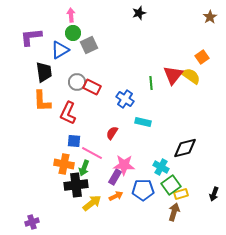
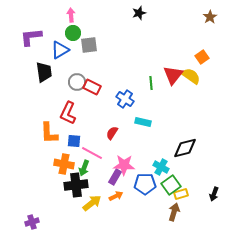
gray square: rotated 18 degrees clockwise
orange L-shape: moved 7 px right, 32 px down
blue pentagon: moved 2 px right, 6 px up
